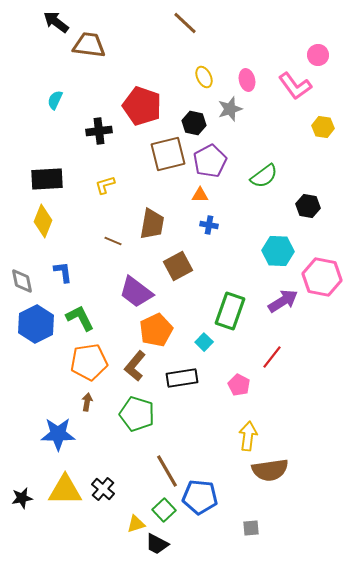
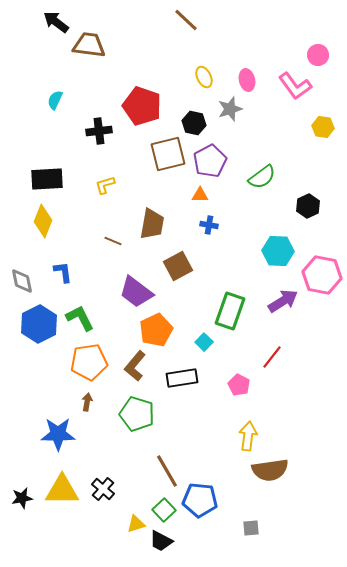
brown line at (185, 23): moved 1 px right, 3 px up
green semicircle at (264, 176): moved 2 px left, 1 px down
black hexagon at (308, 206): rotated 25 degrees clockwise
pink hexagon at (322, 277): moved 2 px up
blue hexagon at (36, 324): moved 3 px right
yellow triangle at (65, 490): moved 3 px left
blue pentagon at (200, 497): moved 3 px down
black trapezoid at (157, 544): moved 4 px right, 3 px up
